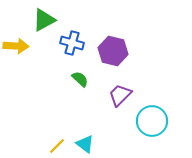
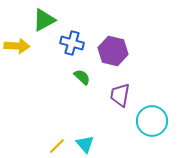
yellow arrow: moved 1 px right
green semicircle: moved 2 px right, 2 px up
purple trapezoid: rotated 35 degrees counterclockwise
cyan triangle: rotated 12 degrees clockwise
